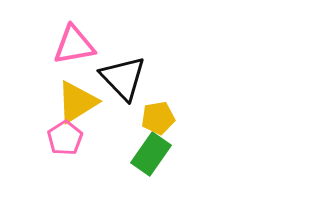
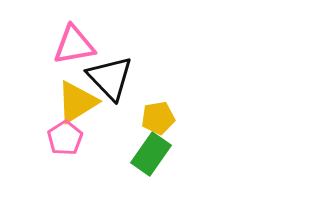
black triangle: moved 13 px left
